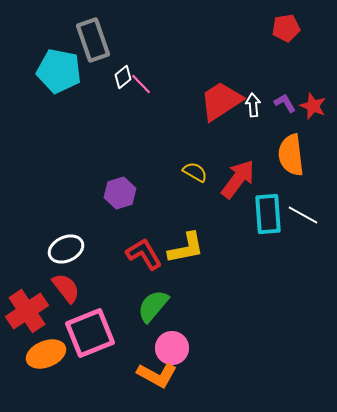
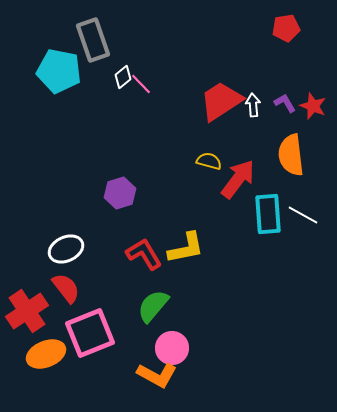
yellow semicircle: moved 14 px right, 11 px up; rotated 15 degrees counterclockwise
